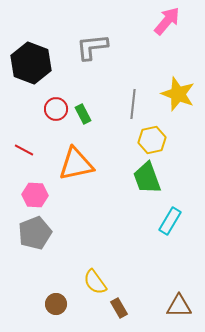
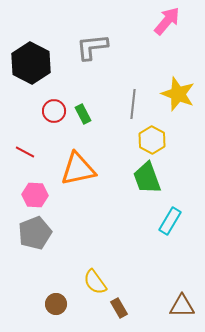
black hexagon: rotated 6 degrees clockwise
red circle: moved 2 px left, 2 px down
yellow hexagon: rotated 20 degrees counterclockwise
red line: moved 1 px right, 2 px down
orange triangle: moved 2 px right, 5 px down
brown triangle: moved 3 px right
